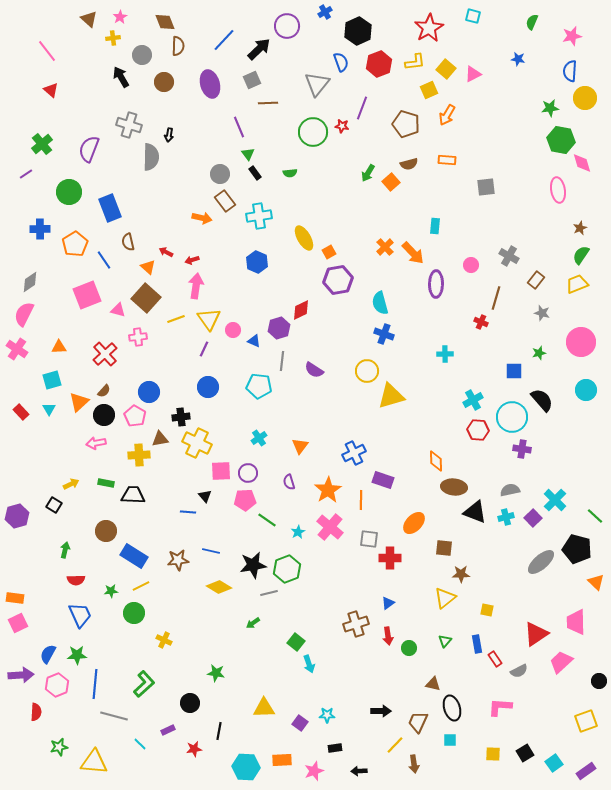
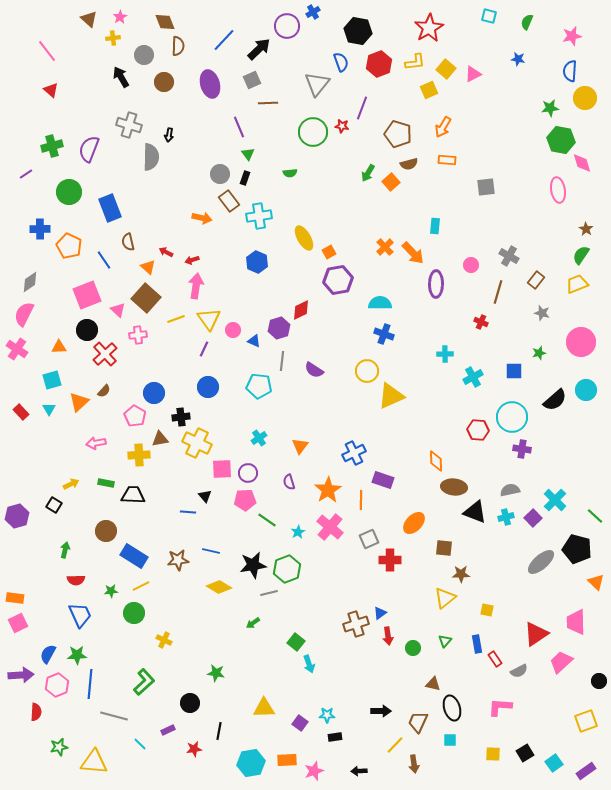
blue cross at (325, 12): moved 12 px left
cyan square at (473, 16): moved 16 px right
green semicircle at (532, 22): moved 5 px left
black hexagon at (358, 31): rotated 24 degrees counterclockwise
gray circle at (142, 55): moved 2 px right
orange arrow at (447, 115): moved 4 px left, 12 px down
brown pentagon at (406, 124): moved 8 px left, 10 px down
green cross at (42, 144): moved 10 px right, 2 px down; rotated 25 degrees clockwise
black rectangle at (255, 173): moved 10 px left, 5 px down; rotated 56 degrees clockwise
brown rectangle at (225, 201): moved 4 px right
brown star at (580, 228): moved 6 px right, 1 px down; rotated 16 degrees counterclockwise
orange pentagon at (75, 244): moved 6 px left, 2 px down; rotated 15 degrees counterclockwise
brown line at (496, 298): moved 2 px right, 6 px up
cyan semicircle at (380, 303): rotated 105 degrees clockwise
pink triangle at (118, 310): rotated 28 degrees clockwise
pink cross at (138, 337): moved 2 px up
blue circle at (149, 392): moved 5 px right, 1 px down
yellow triangle at (391, 396): rotated 8 degrees counterclockwise
cyan cross at (473, 400): moved 23 px up
black semicircle at (542, 400): moved 13 px right; rotated 90 degrees clockwise
black circle at (104, 415): moved 17 px left, 85 px up
pink square at (221, 471): moved 1 px right, 2 px up
gray square at (369, 539): rotated 30 degrees counterclockwise
red cross at (390, 558): moved 2 px down
blue triangle at (388, 603): moved 8 px left, 10 px down
green circle at (409, 648): moved 4 px right
blue line at (95, 684): moved 5 px left
green L-shape at (144, 684): moved 2 px up
black rectangle at (335, 748): moved 11 px up
orange rectangle at (282, 760): moved 5 px right
cyan hexagon at (246, 767): moved 5 px right, 4 px up; rotated 12 degrees counterclockwise
